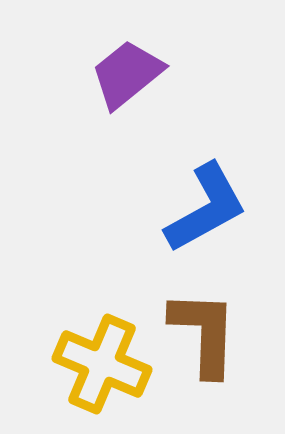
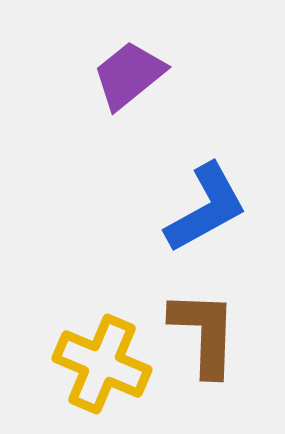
purple trapezoid: moved 2 px right, 1 px down
